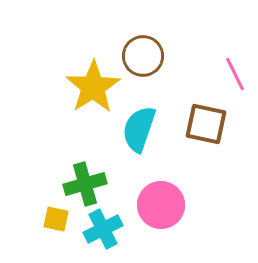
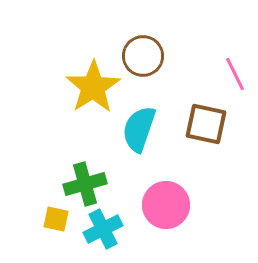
pink circle: moved 5 px right
